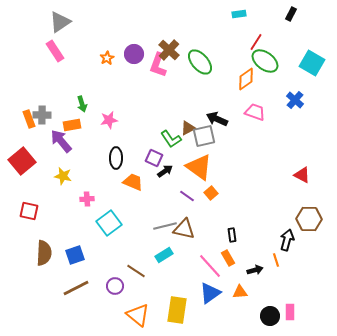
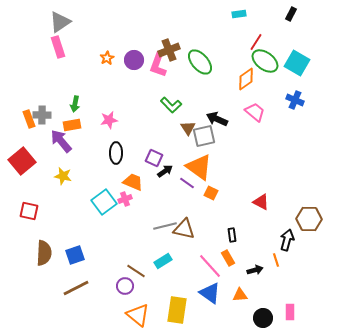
brown cross at (169, 50): rotated 25 degrees clockwise
pink rectangle at (55, 51): moved 3 px right, 4 px up; rotated 15 degrees clockwise
purple circle at (134, 54): moved 6 px down
cyan square at (312, 63): moved 15 px left
blue cross at (295, 100): rotated 18 degrees counterclockwise
green arrow at (82, 104): moved 7 px left; rotated 28 degrees clockwise
pink trapezoid at (255, 112): rotated 20 degrees clockwise
brown triangle at (188, 128): rotated 35 degrees counterclockwise
green L-shape at (171, 139): moved 34 px up; rotated 10 degrees counterclockwise
black ellipse at (116, 158): moved 5 px up
red triangle at (302, 175): moved 41 px left, 27 px down
orange square at (211, 193): rotated 24 degrees counterclockwise
purple line at (187, 196): moved 13 px up
pink cross at (87, 199): moved 38 px right; rotated 16 degrees counterclockwise
cyan square at (109, 223): moved 5 px left, 21 px up
cyan rectangle at (164, 255): moved 1 px left, 6 px down
purple circle at (115, 286): moved 10 px right
orange triangle at (240, 292): moved 3 px down
blue triangle at (210, 293): rotated 50 degrees counterclockwise
black circle at (270, 316): moved 7 px left, 2 px down
